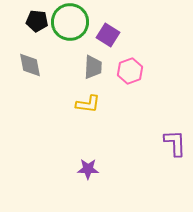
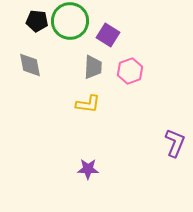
green circle: moved 1 px up
purple L-shape: rotated 24 degrees clockwise
